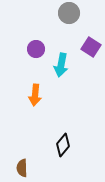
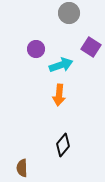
cyan arrow: rotated 120 degrees counterclockwise
orange arrow: moved 24 px right
